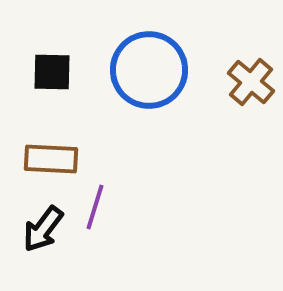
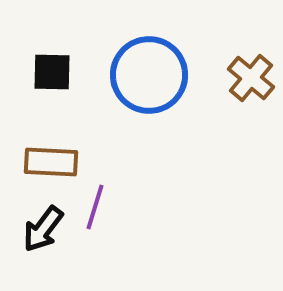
blue circle: moved 5 px down
brown cross: moved 4 px up
brown rectangle: moved 3 px down
